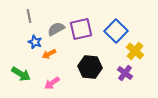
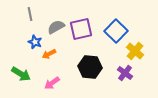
gray line: moved 1 px right, 2 px up
gray semicircle: moved 2 px up
